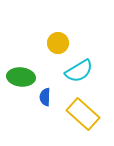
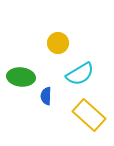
cyan semicircle: moved 1 px right, 3 px down
blue semicircle: moved 1 px right, 1 px up
yellow rectangle: moved 6 px right, 1 px down
